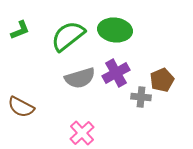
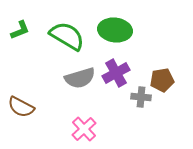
green semicircle: moved 1 px left; rotated 69 degrees clockwise
brown pentagon: rotated 15 degrees clockwise
pink cross: moved 2 px right, 4 px up
